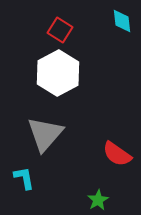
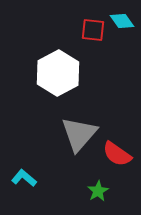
cyan diamond: rotated 30 degrees counterclockwise
red square: moved 33 px right; rotated 25 degrees counterclockwise
gray triangle: moved 34 px right
cyan L-shape: rotated 40 degrees counterclockwise
green star: moved 9 px up
